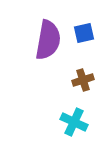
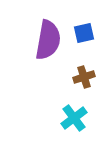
brown cross: moved 1 px right, 3 px up
cyan cross: moved 4 px up; rotated 28 degrees clockwise
